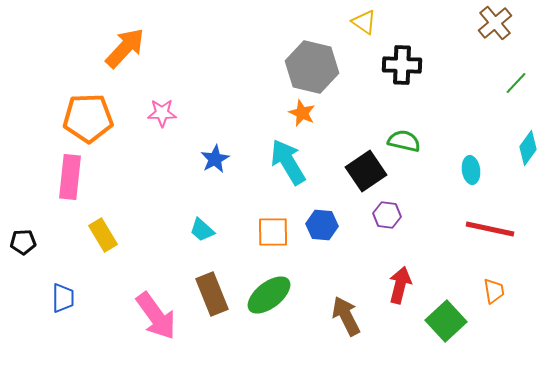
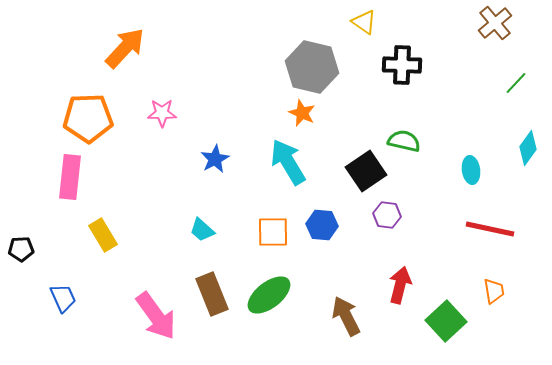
black pentagon: moved 2 px left, 7 px down
blue trapezoid: rotated 24 degrees counterclockwise
